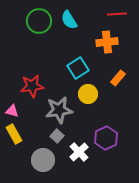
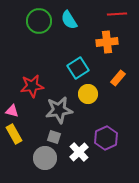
gray square: moved 3 px left, 1 px down; rotated 24 degrees counterclockwise
gray circle: moved 2 px right, 2 px up
